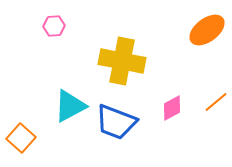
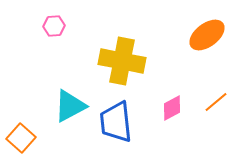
orange ellipse: moved 5 px down
blue trapezoid: rotated 63 degrees clockwise
